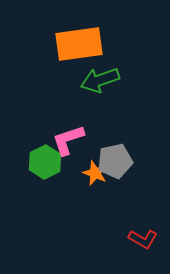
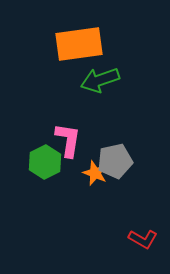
pink L-shape: rotated 117 degrees clockwise
